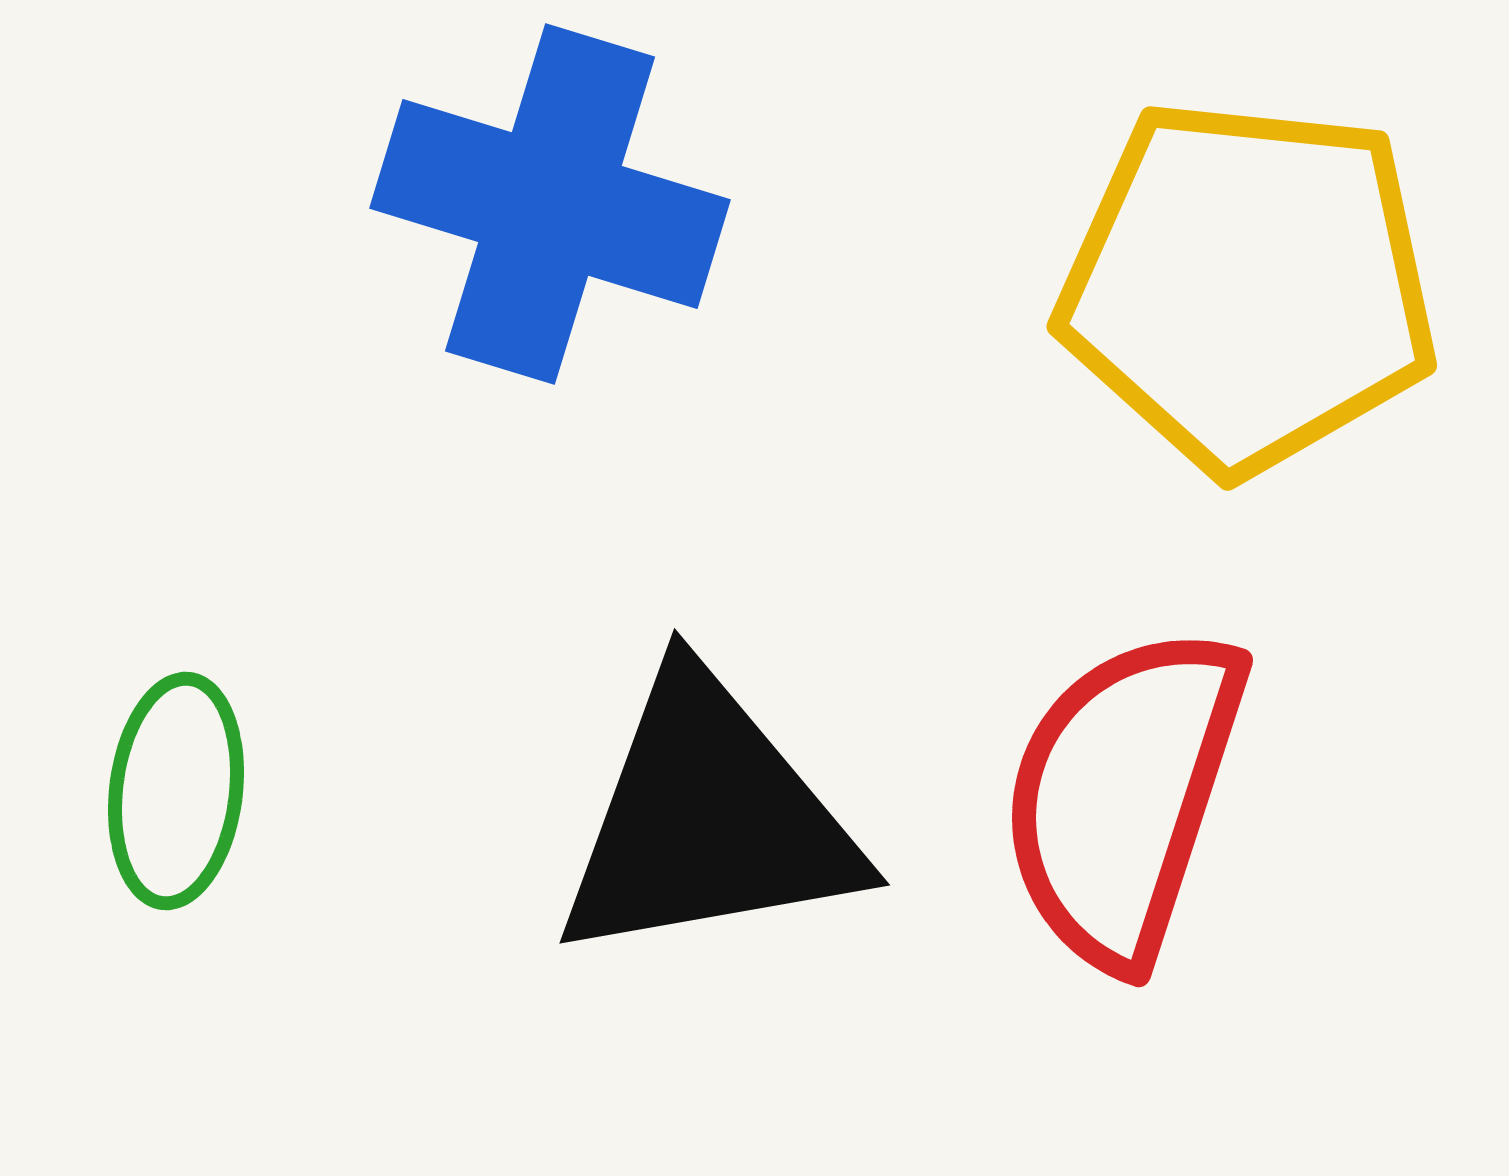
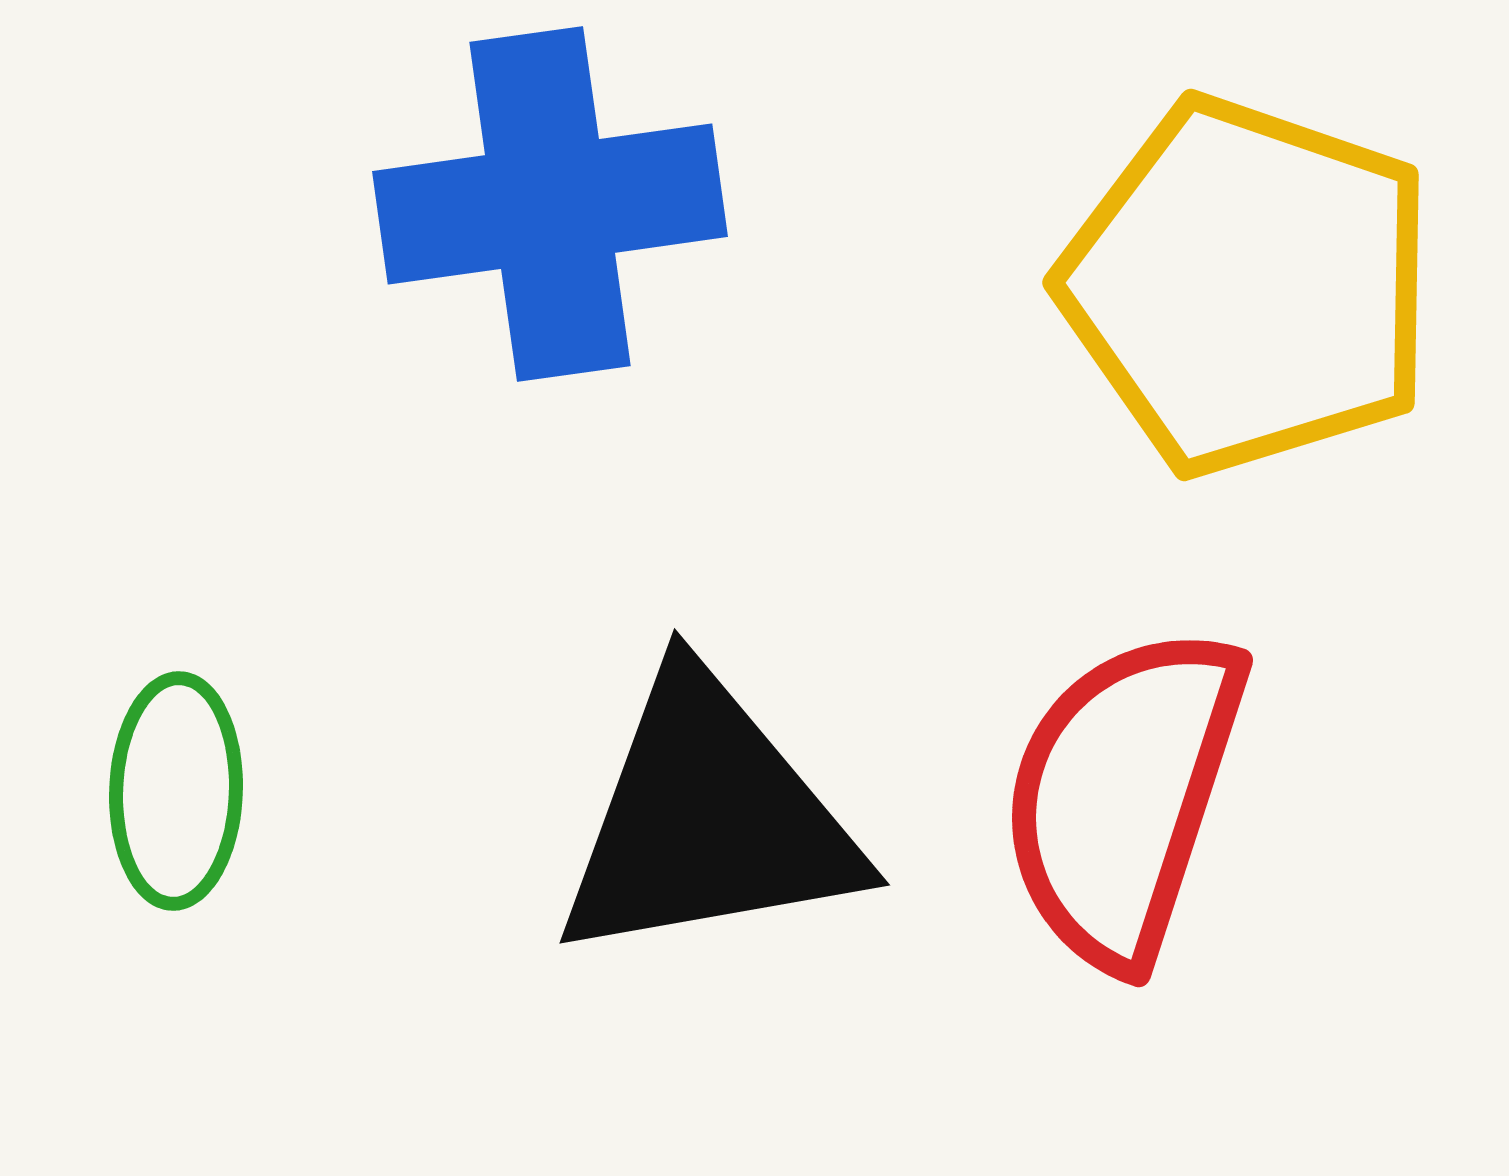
blue cross: rotated 25 degrees counterclockwise
yellow pentagon: rotated 13 degrees clockwise
green ellipse: rotated 5 degrees counterclockwise
